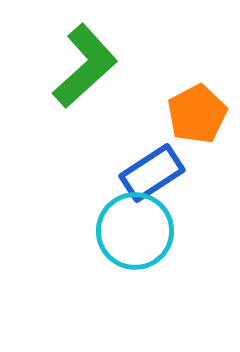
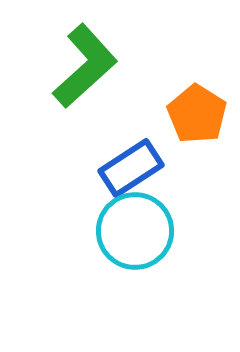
orange pentagon: rotated 12 degrees counterclockwise
blue rectangle: moved 21 px left, 5 px up
